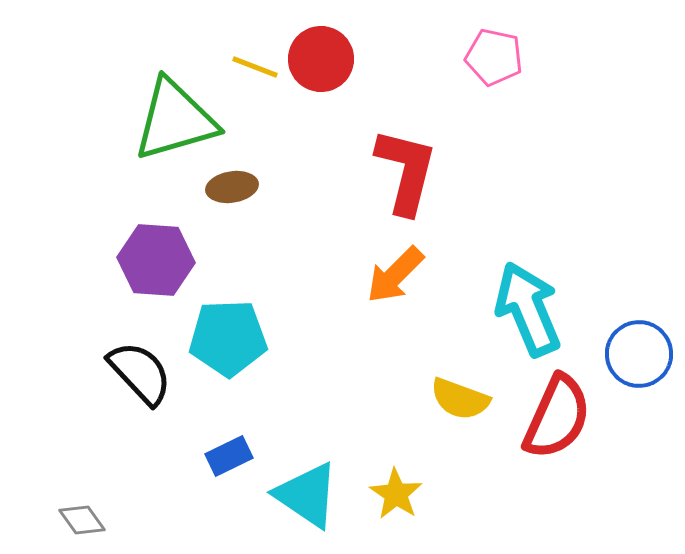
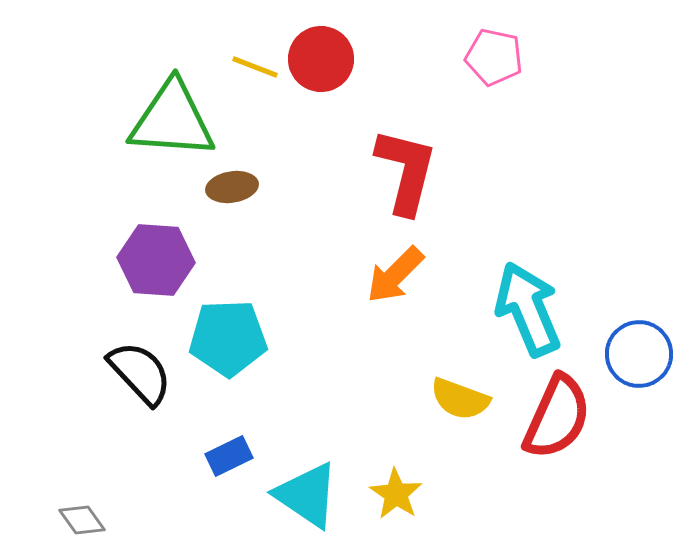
green triangle: moved 3 px left; rotated 20 degrees clockwise
